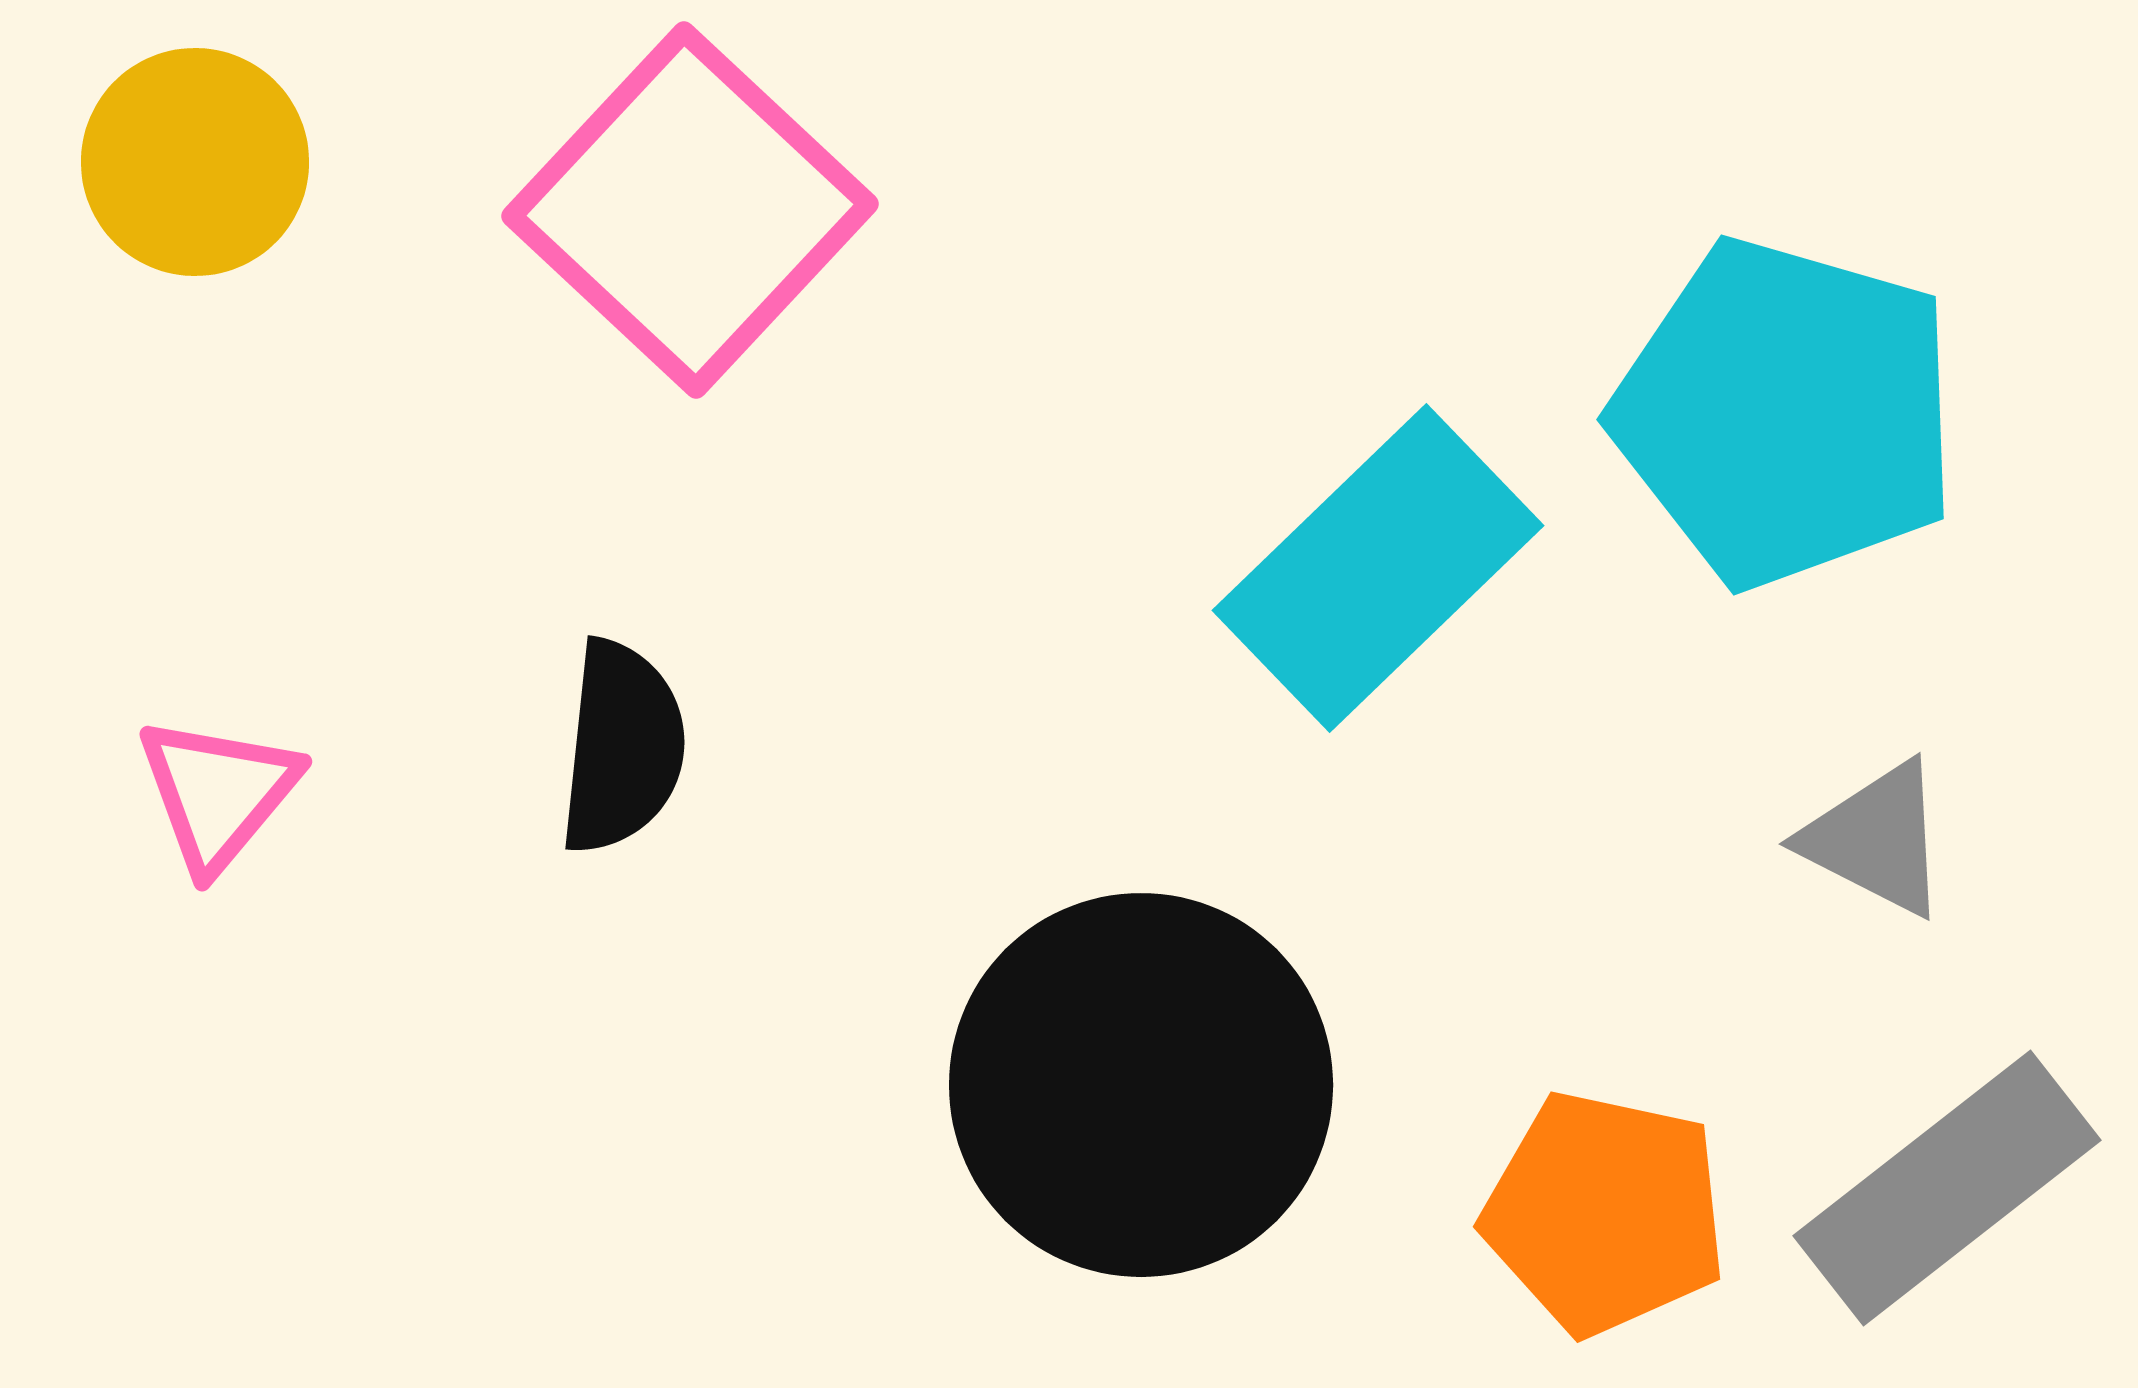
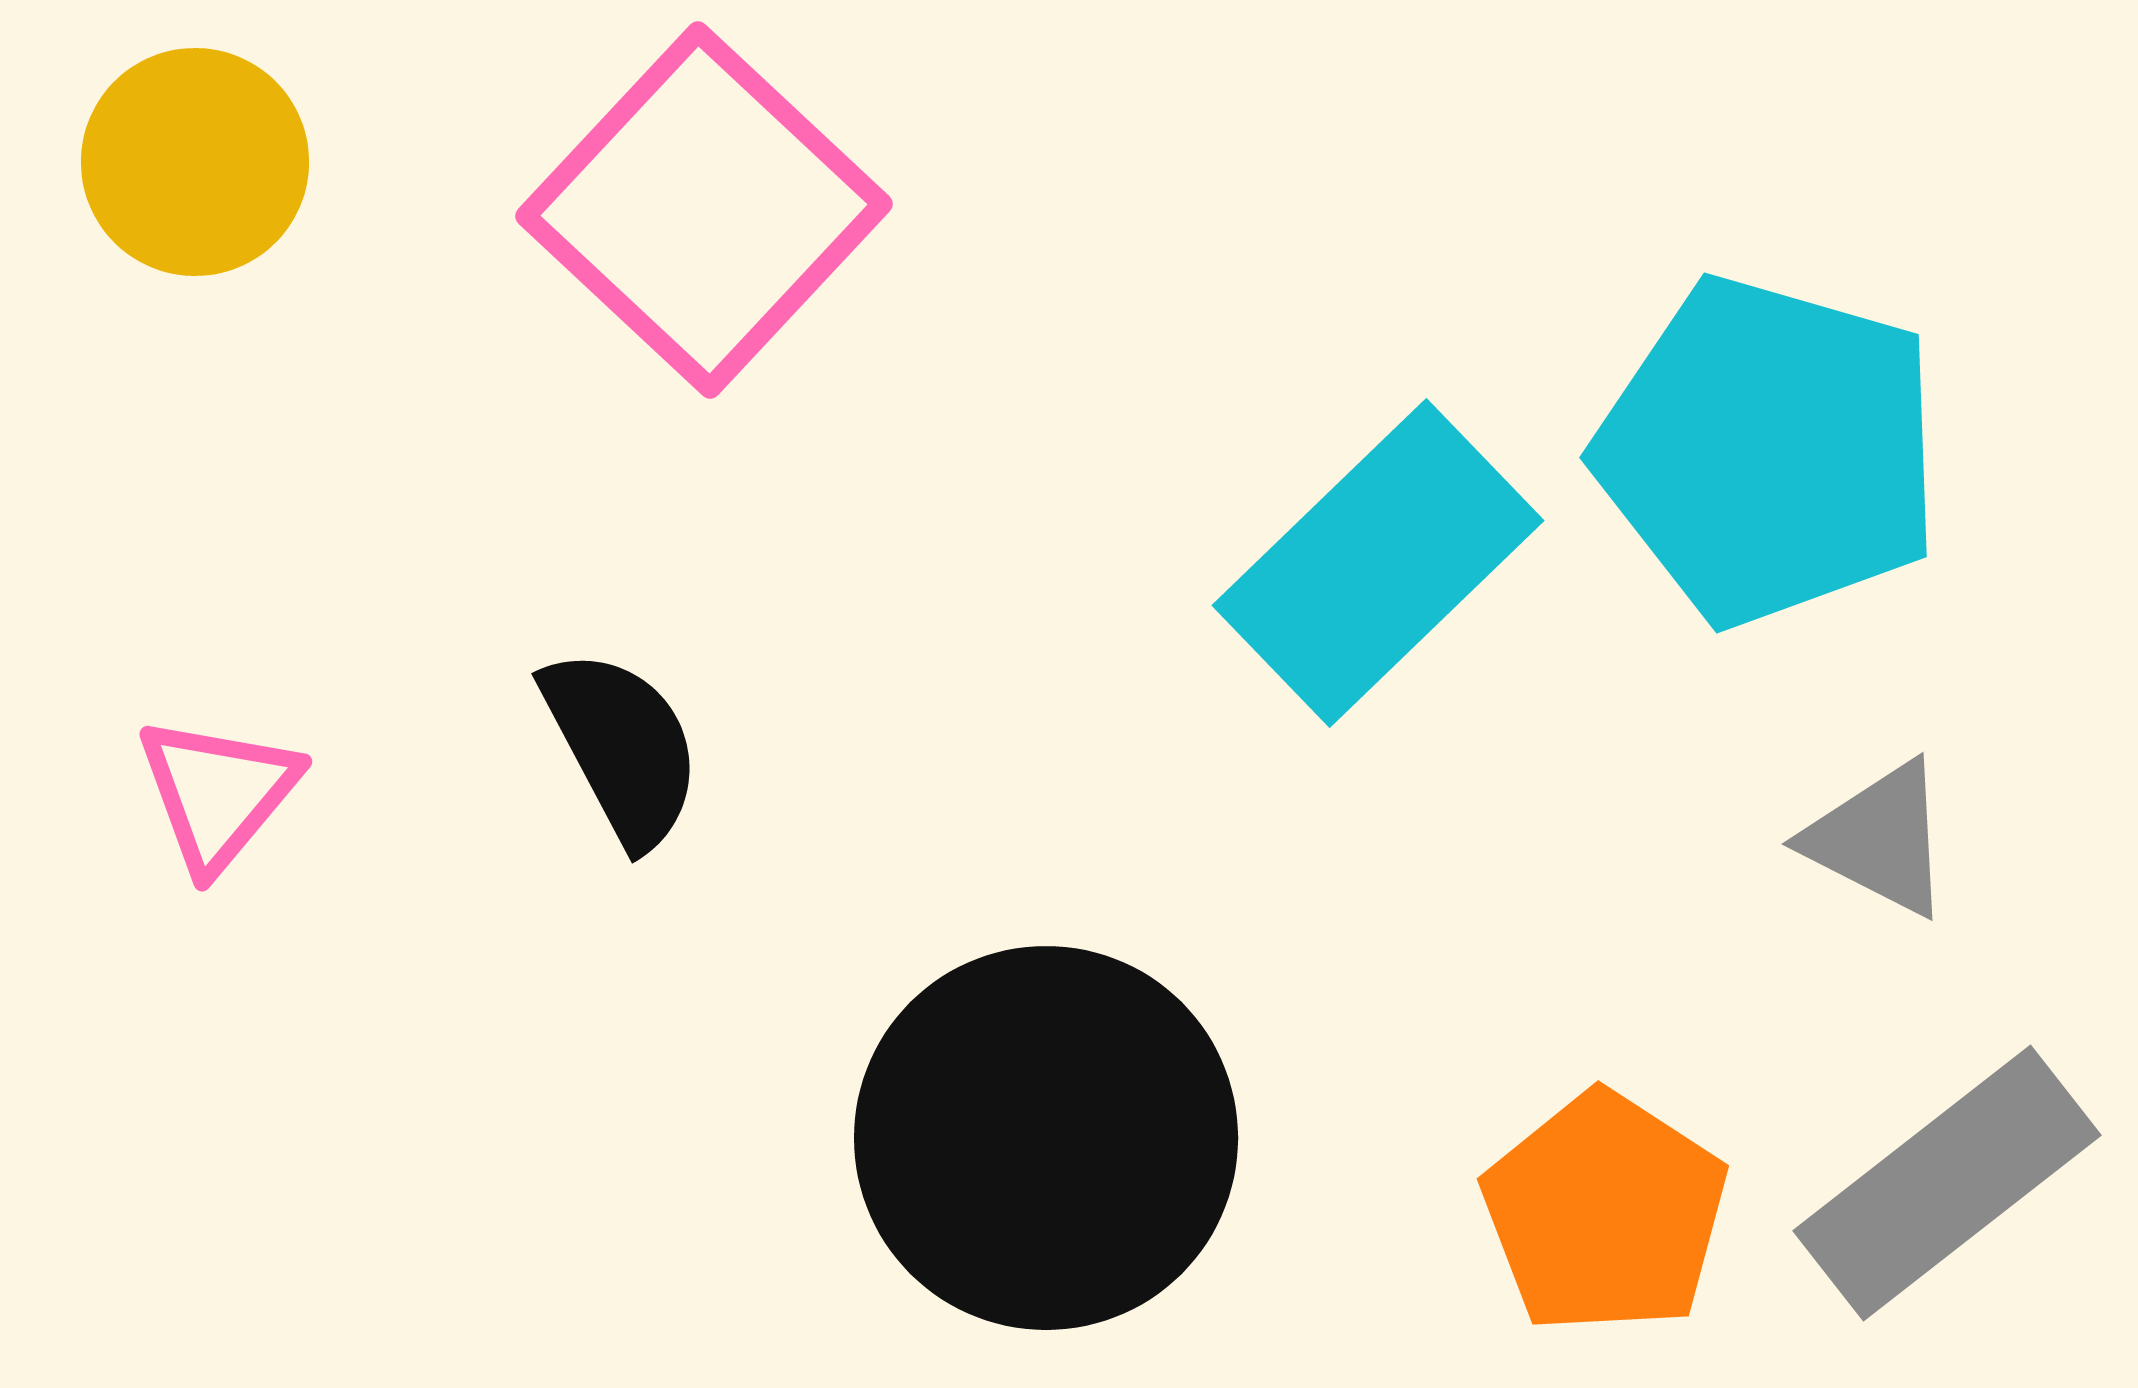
pink square: moved 14 px right
cyan pentagon: moved 17 px left, 38 px down
cyan rectangle: moved 5 px up
black semicircle: rotated 34 degrees counterclockwise
gray triangle: moved 3 px right
black circle: moved 95 px left, 53 px down
gray rectangle: moved 5 px up
orange pentagon: rotated 21 degrees clockwise
